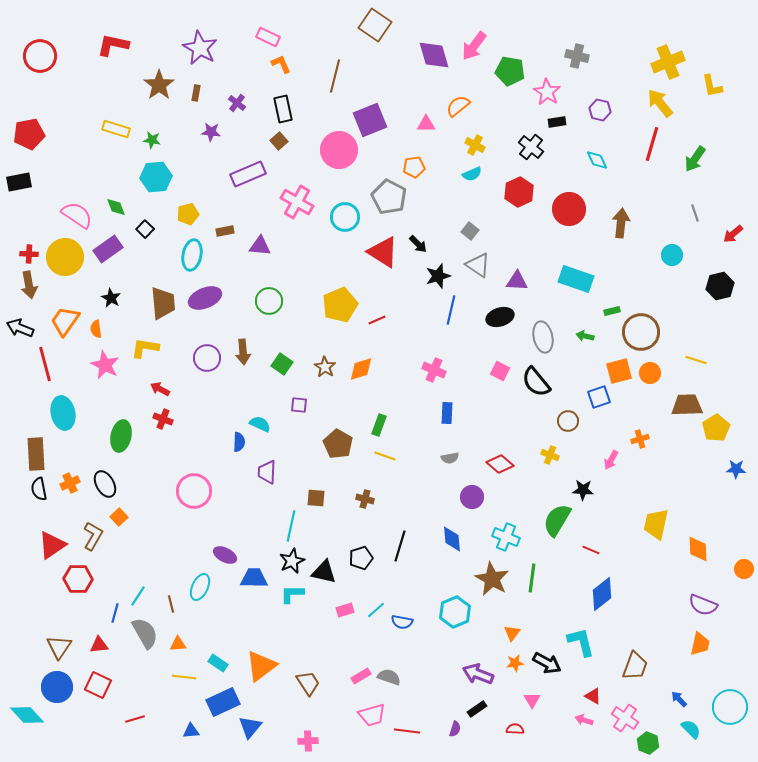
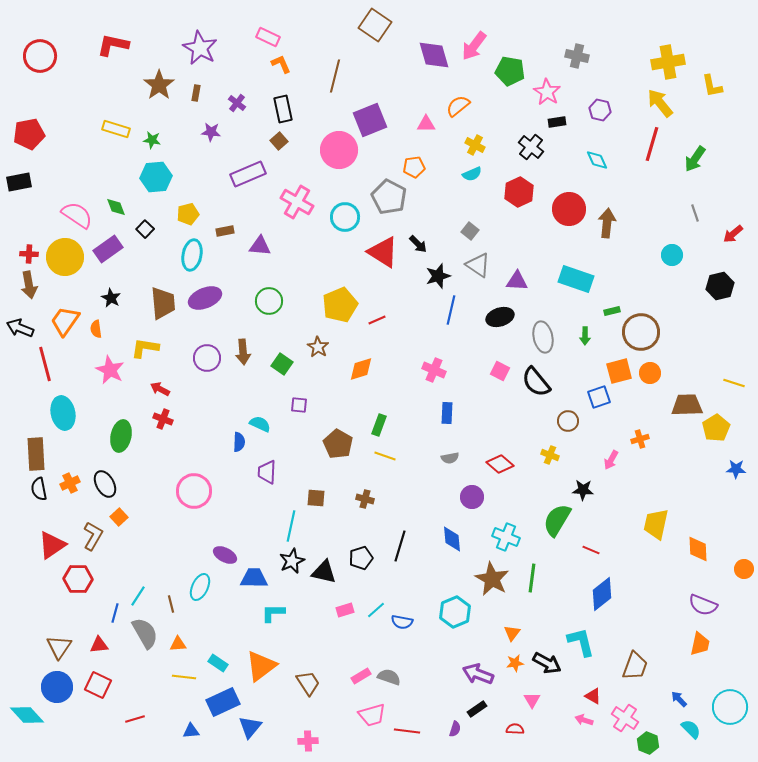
yellow cross at (668, 62): rotated 12 degrees clockwise
brown arrow at (621, 223): moved 14 px left
green arrow at (585, 336): rotated 102 degrees counterclockwise
yellow line at (696, 360): moved 38 px right, 23 px down
pink star at (105, 365): moved 5 px right, 5 px down
brown star at (325, 367): moved 7 px left, 20 px up
cyan L-shape at (292, 594): moved 19 px left, 19 px down
